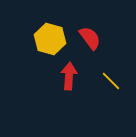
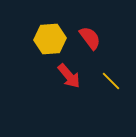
yellow hexagon: rotated 20 degrees counterclockwise
red arrow: rotated 136 degrees clockwise
